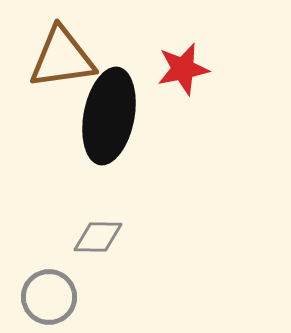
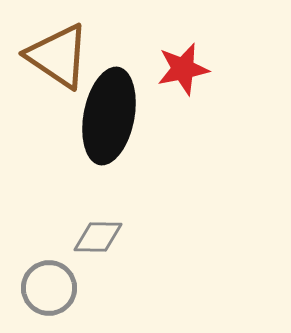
brown triangle: moved 4 px left, 2 px up; rotated 42 degrees clockwise
gray circle: moved 9 px up
